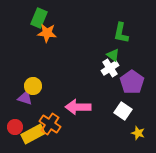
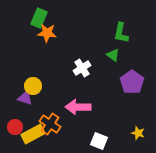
white cross: moved 28 px left
white square: moved 24 px left, 30 px down; rotated 12 degrees counterclockwise
